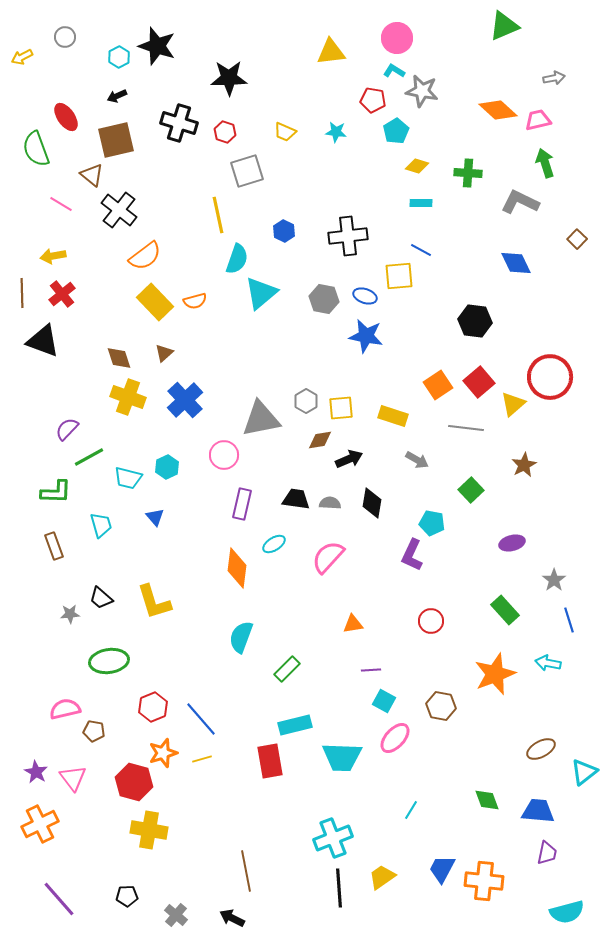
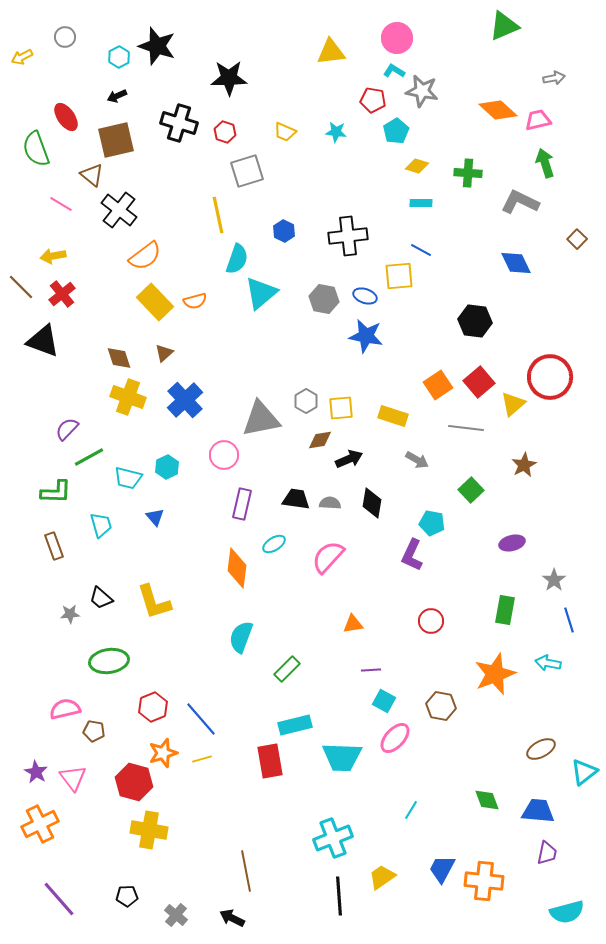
brown line at (22, 293): moved 1 px left, 6 px up; rotated 44 degrees counterclockwise
green rectangle at (505, 610): rotated 52 degrees clockwise
black line at (339, 888): moved 8 px down
